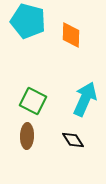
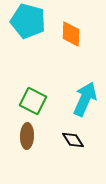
orange diamond: moved 1 px up
